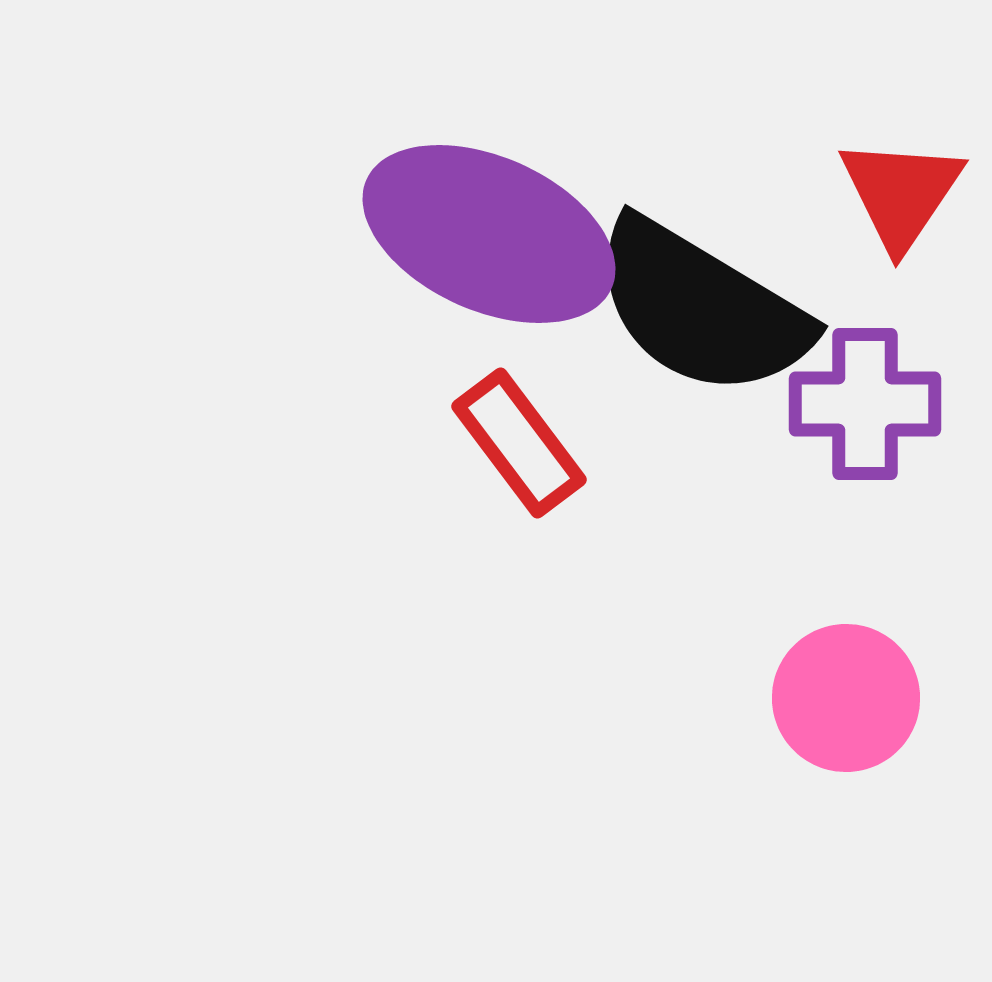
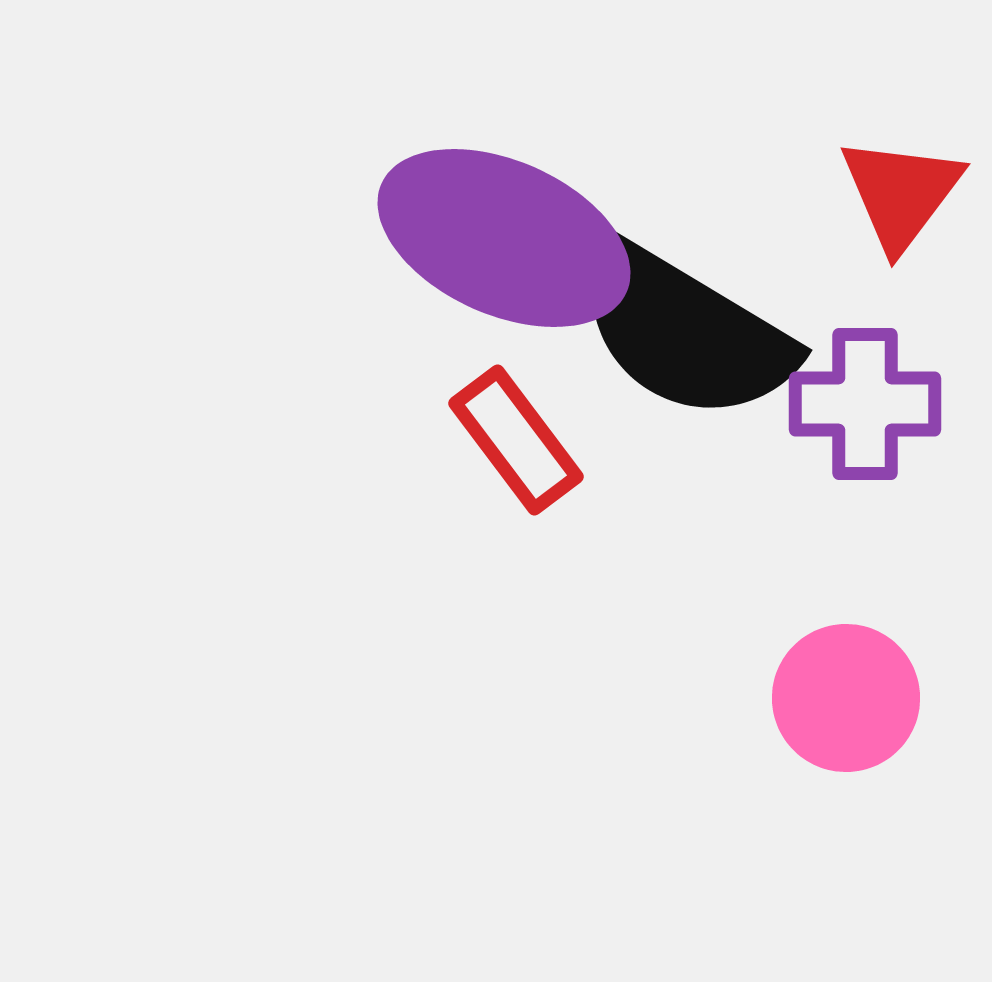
red triangle: rotated 3 degrees clockwise
purple ellipse: moved 15 px right, 4 px down
black semicircle: moved 16 px left, 24 px down
red rectangle: moved 3 px left, 3 px up
